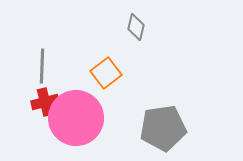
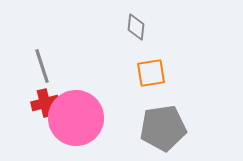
gray diamond: rotated 8 degrees counterclockwise
gray line: rotated 20 degrees counterclockwise
orange square: moved 45 px right; rotated 28 degrees clockwise
red cross: moved 1 px down
